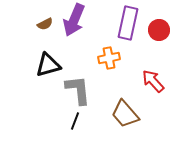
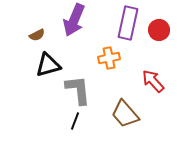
brown semicircle: moved 8 px left, 11 px down
